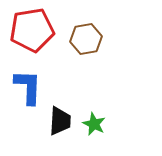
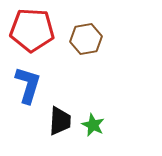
red pentagon: rotated 12 degrees clockwise
blue L-shape: moved 2 px up; rotated 15 degrees clockwise
green star: moved 1 px left, 1 px down
